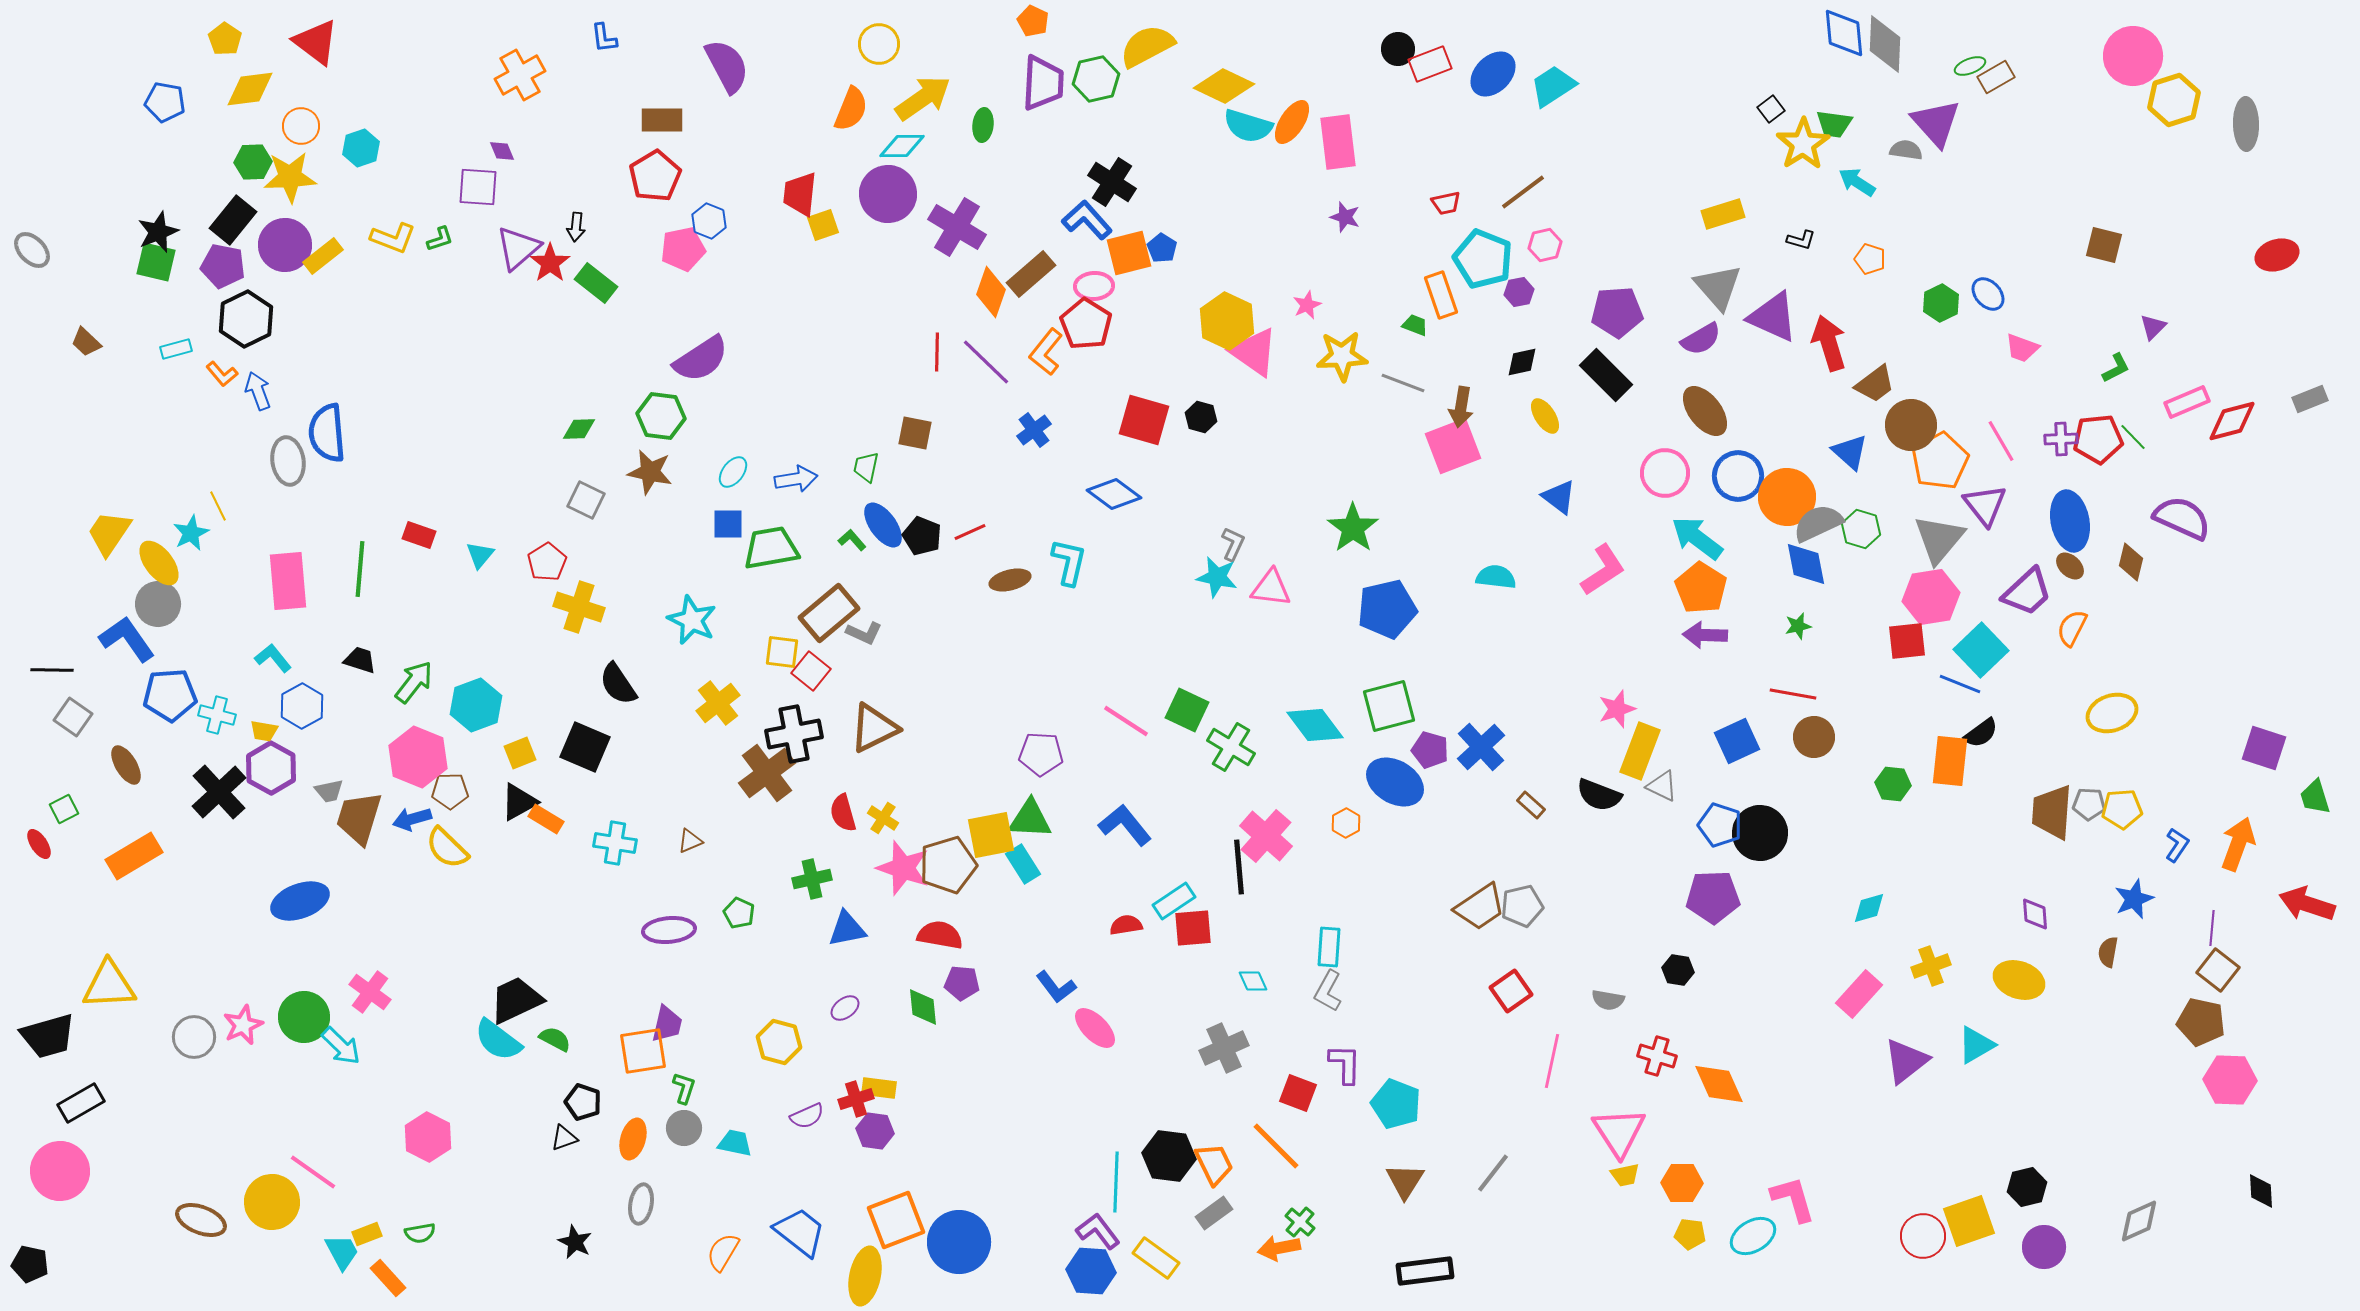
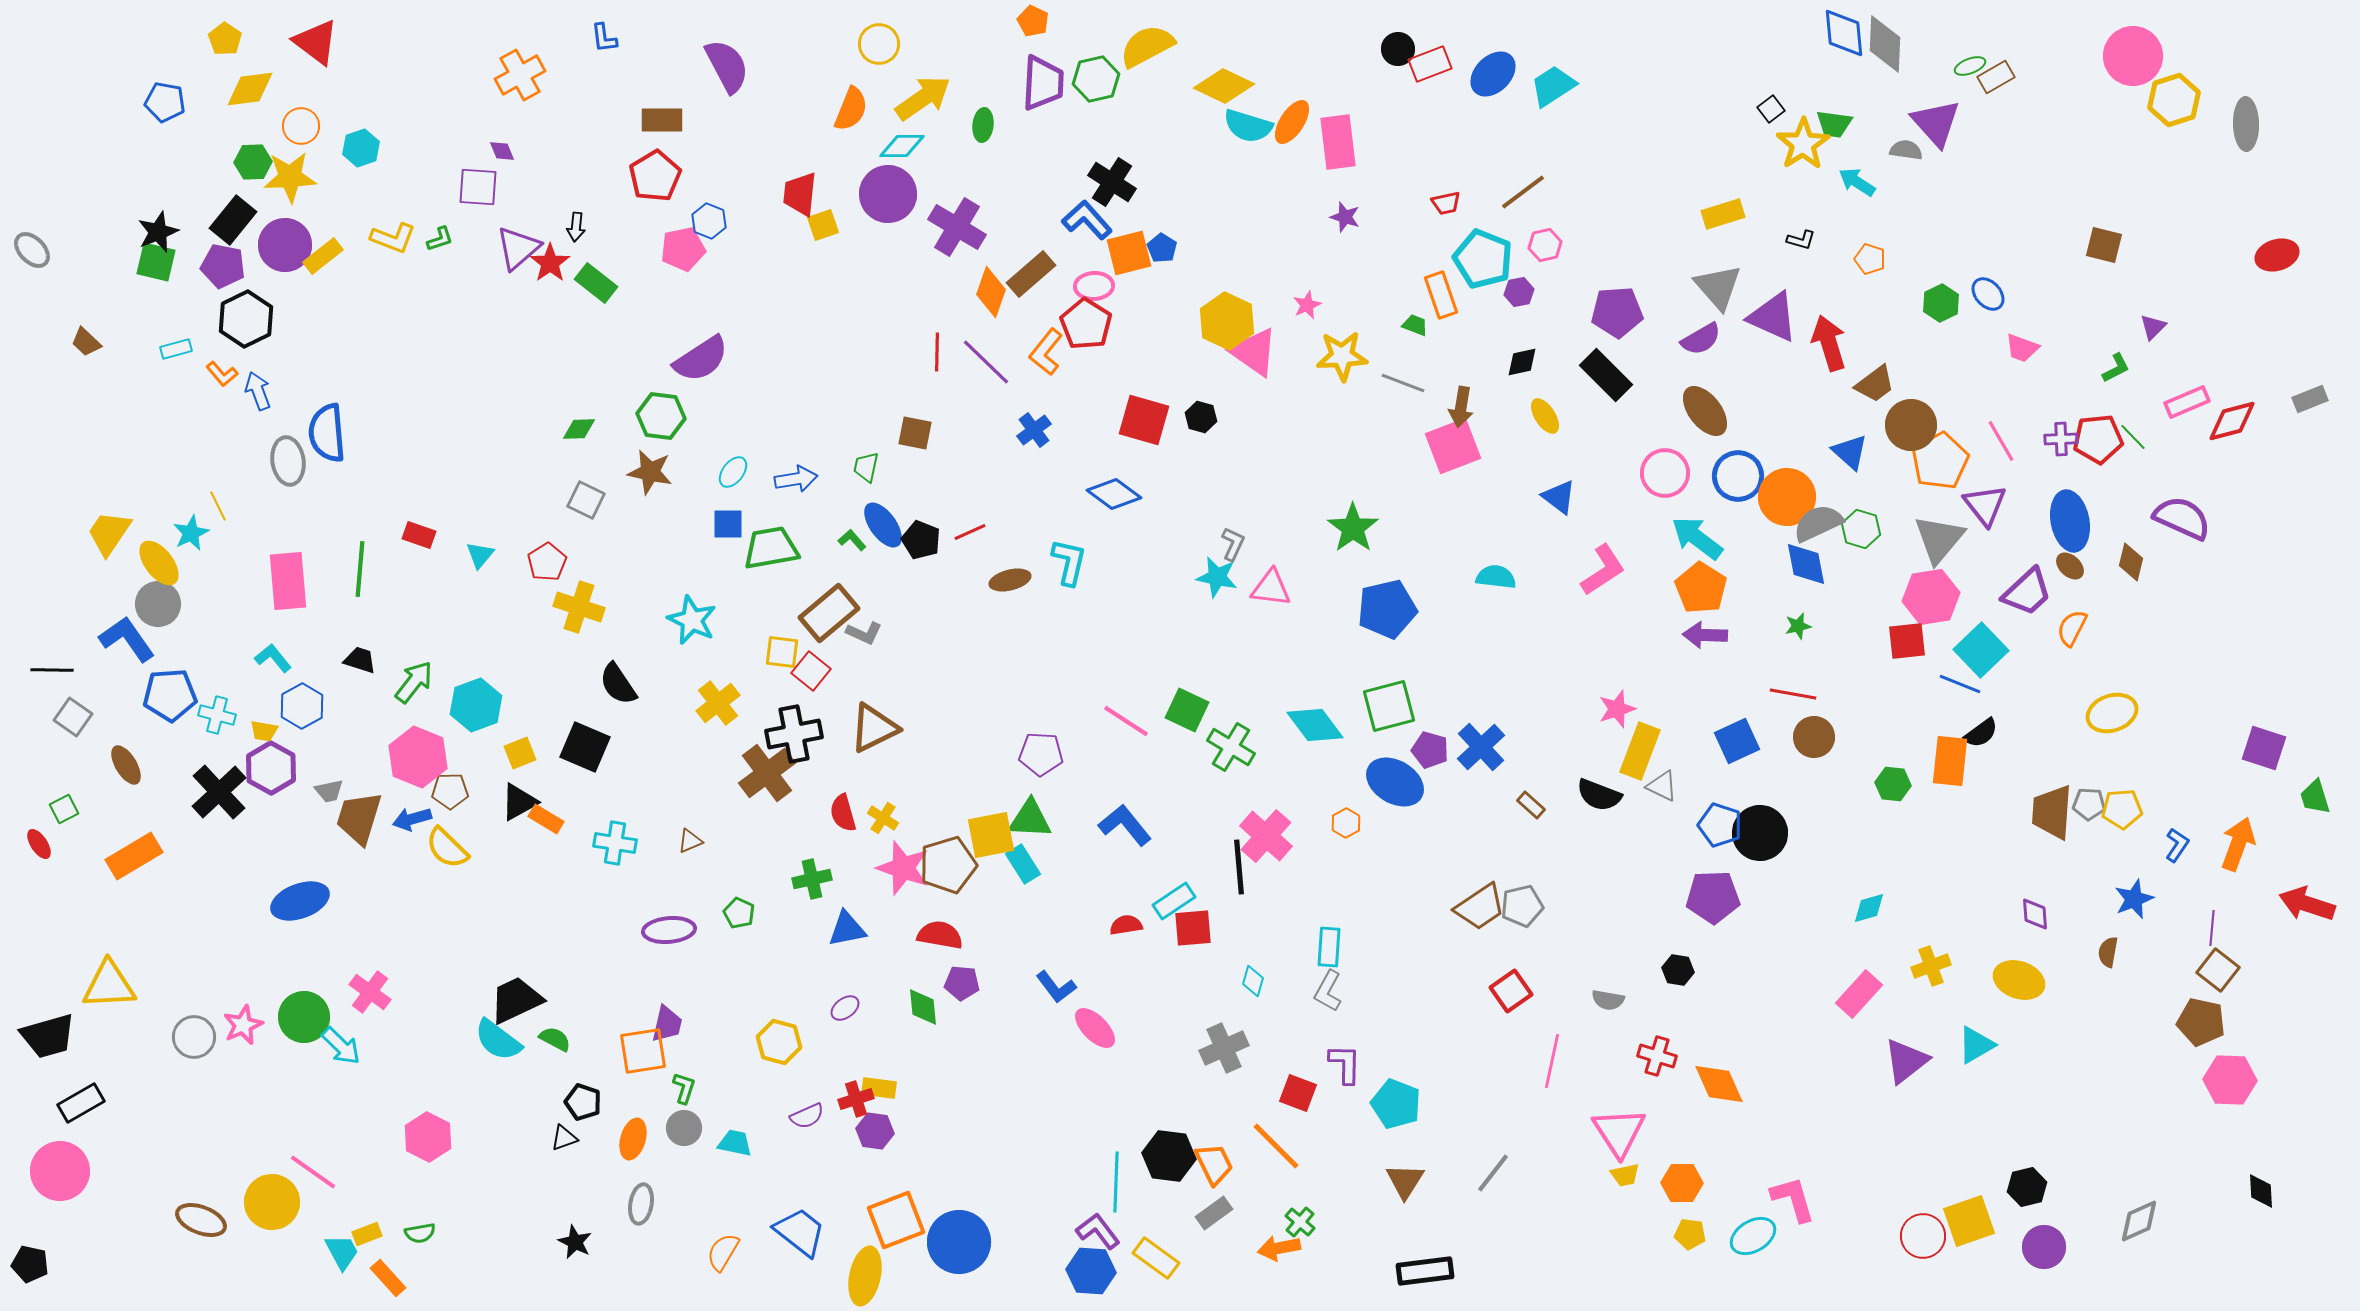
black pentagon at (922, 536): moved 1 px left, 4 px down
cyan diamond at (1253, 981): rotated 40 degrees clockwise
